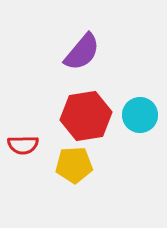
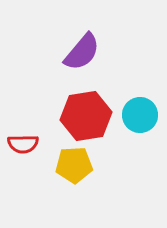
red semicircle: moved 1 px up
